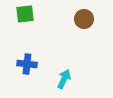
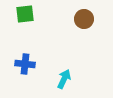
blue cross: moved 2 px left
